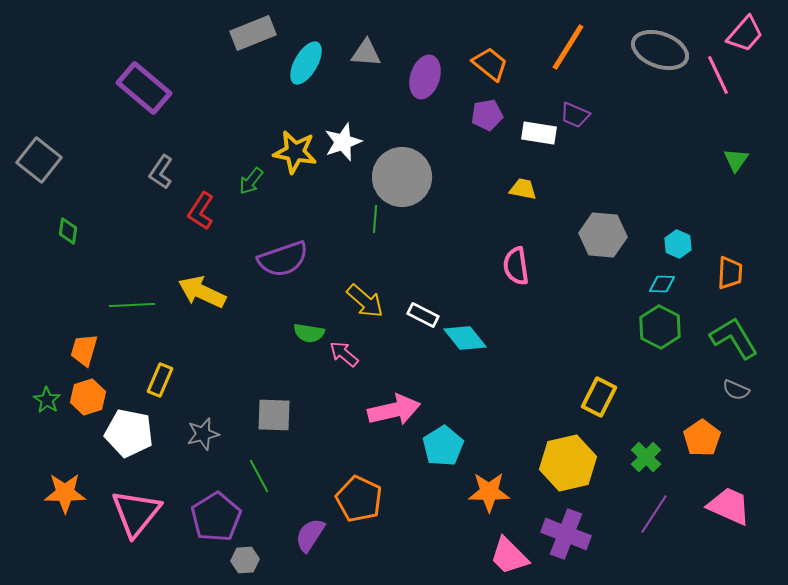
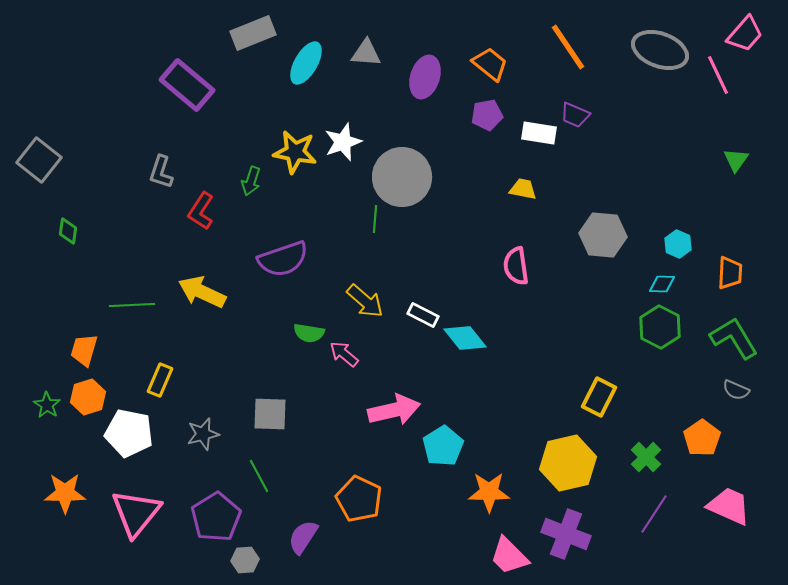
orange line at (568, 47): rotated 66 degrees counterclockwise
purple rectangle at (144, 88): moved 43 px right, 3 px up
gray L-shape at (161, 172): rotated 16 degrees counterclockwise
green arrow at (251, 181): rotated 20 degrees counterclockwise
green star at (47, 400): moved 5 px down
gray square at (274, 415): moved 4 px left, 1 px up
purple semicircle at (310, 535): moved 7 px left, 2 px down
